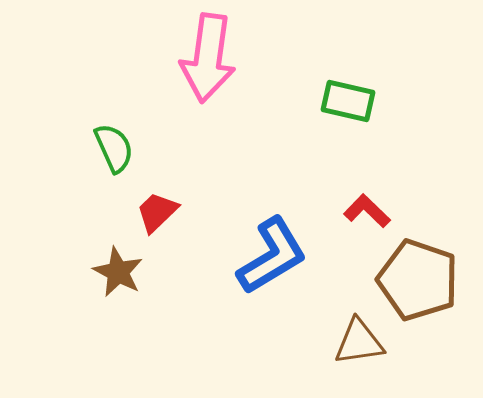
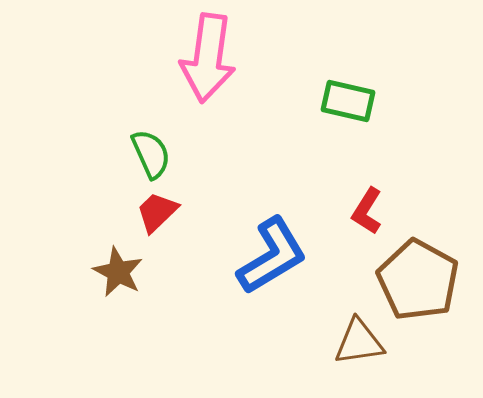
green semicircle: moved 37 px right, 6 px down
red L-shape: rotated 102 degrees counterclockwise
brown pentagon: rotated 10 degrees clockwise
